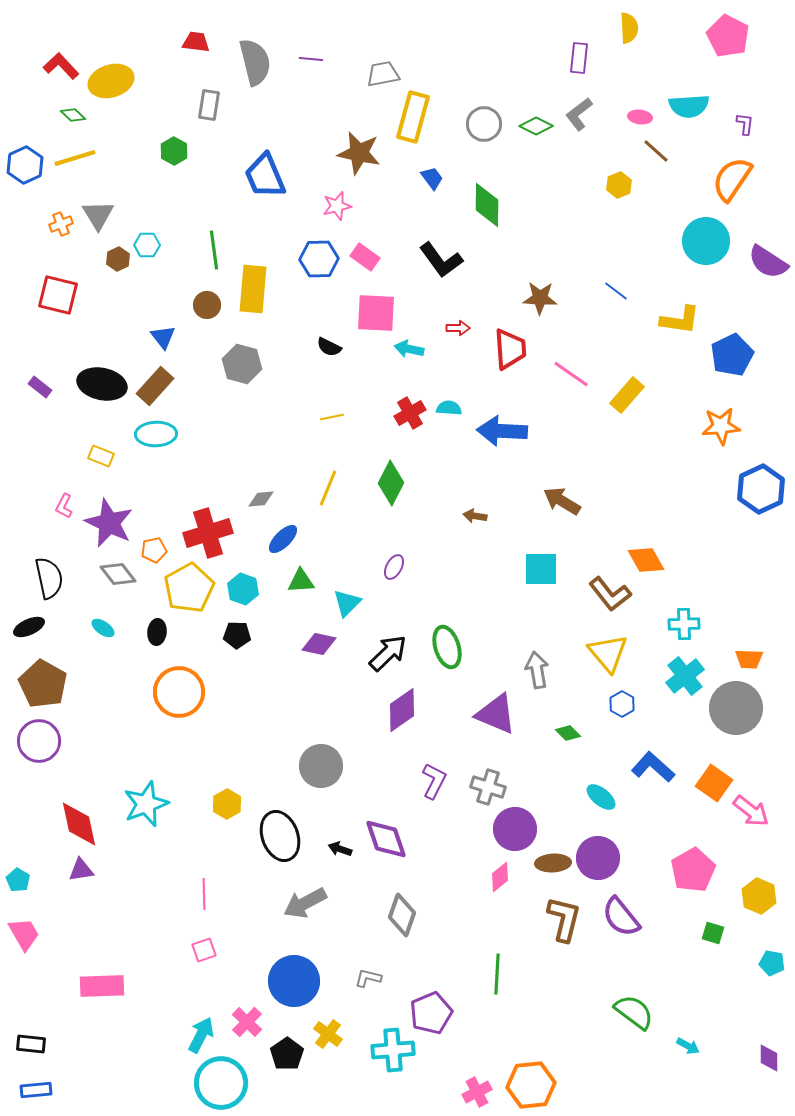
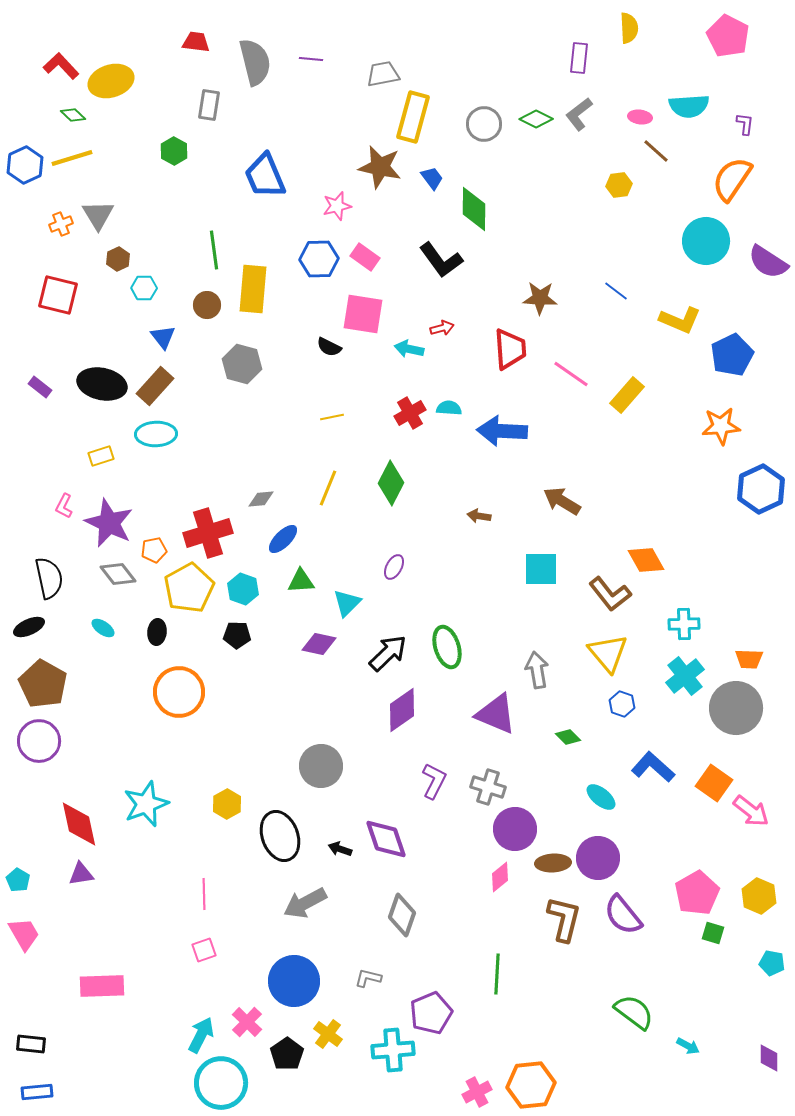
green diamond at (536, 126): moved 7 px up
brown star at (359, 153): moved 21 px right, 14 px down
yellow line at (75, 158): moved 3 px left
yellow hexagon at (619, 185): rotated 15 degrees clockwise
green diamond at (487, 205): moved 13 px left, 4 px down
cyan hexagon at (147, 245): moved 3 px left, 43 px down
pink square at (376, 313): moved 13 px left, 1 px down; rotated 6 degrees clockwise
yellow L-shape at (680, 320): rotated 15 degrees clockwise
red arrow at (458, 328): moved 16 px left; rotated 15 degrees counterclockwise
yellow rectangle at (101, 456): rotated 40 degrees counterclockwise
brown arrow at (475, 516): moved 4 px right
blue hexagon at (622, 704): rotated 10 degrees counterclockwise
green diamond at (568, 733): moved 4 px down
purple triangle at (81, 870): moved 4 px down
pink pentagon at (693, 870): moved 4 px right, 23 px down
purple semicircle at (621, 917): moved 2 px right, 2 px up
blue rectangle at (36, 1090): moved 1 px right, 2 px down
